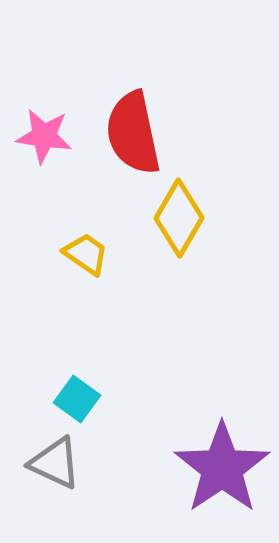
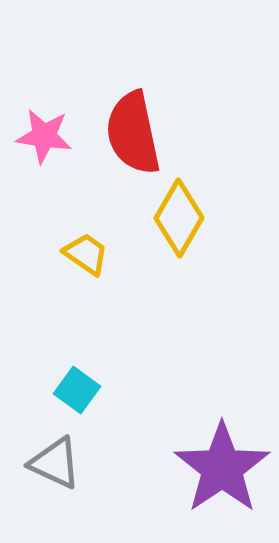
cyan square: moved 9 px up
